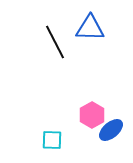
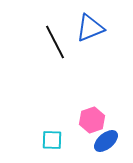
blue triangle: rotated 24 degrees counterclockwise
pink hexagon: moved 5 px down; rotated 10 degrees clockwise
blue ellipse: moved 5 px left, 11 px down
